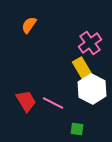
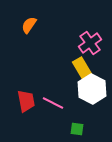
red trapezoid: rotated 20 degrees clockwise
